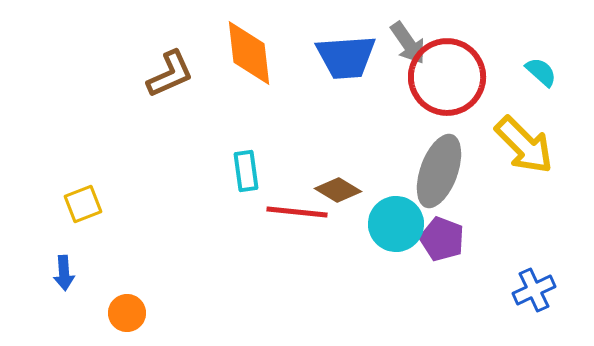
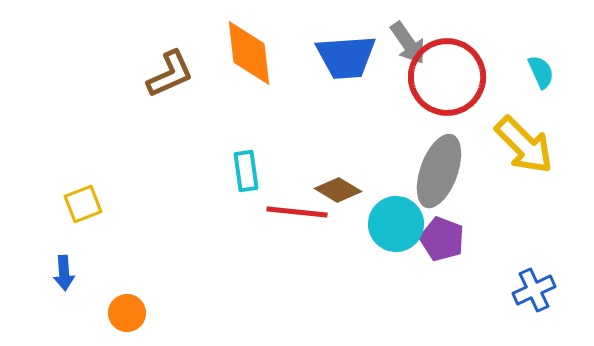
cyan semicircle: rotated 24 degrees clockwise
